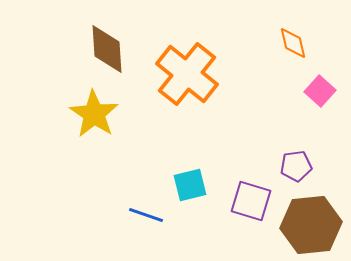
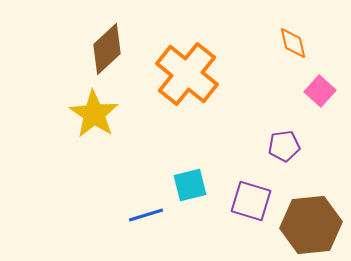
brown diamond: rotated 51 degrees clockwise
purple pentagon: moved 12 px left, 20 px up
blue line: rotated 36 degrees counterclockwise
